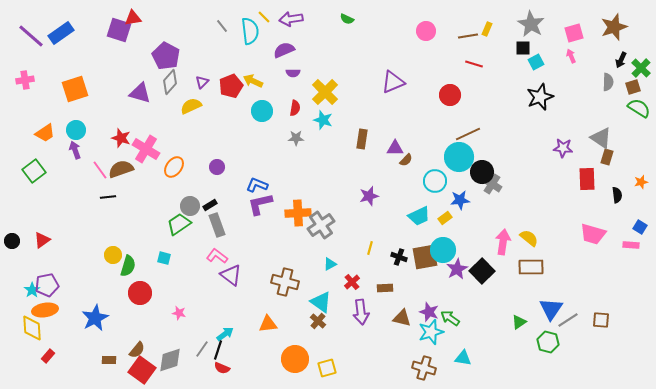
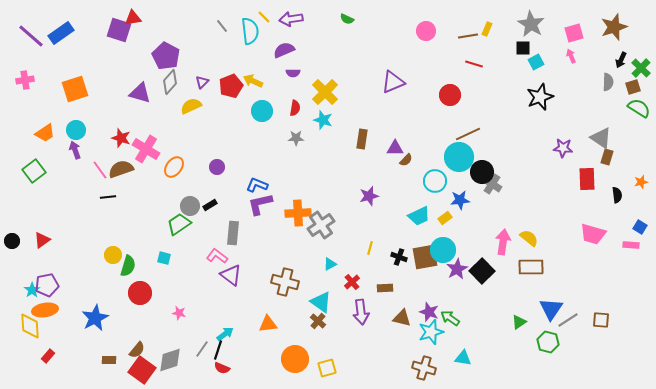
gray rectangle at (217, 225): moved 16 px right, 8 px down; rotated 25 degrees clockwise
yellow diamond at (32, 328): moved 2 px left, 2 px up
